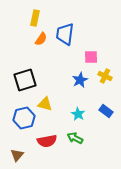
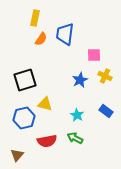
pink square: moved 3 px right, 2 px up
cyan star: moved 1 px left, 1 px down
